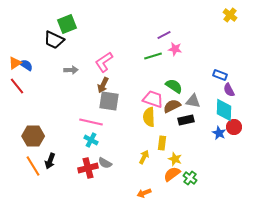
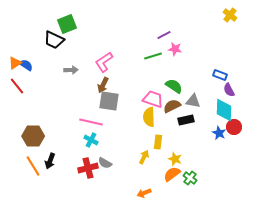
yellow rectangle: moved 4 px left, 1 px up
